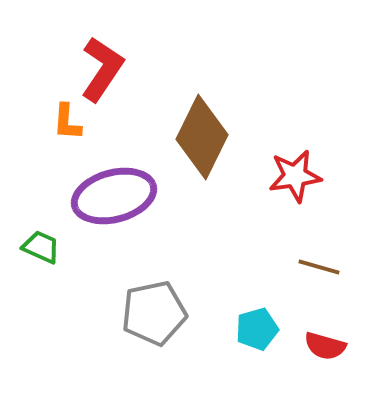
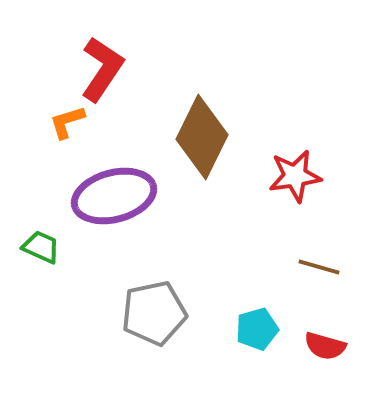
orange L-shape: rotated 69 degrees clockwise
